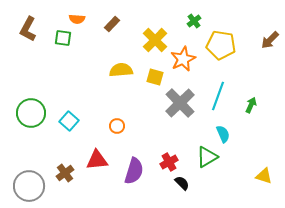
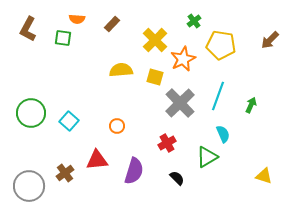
red cross: moved 2 px left, 19 px up
black semicircle: moved 5 px left, 5 px up
